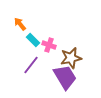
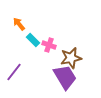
orange arrow: moved 1 px left
purple line: moved 17 px left, 7 px down
